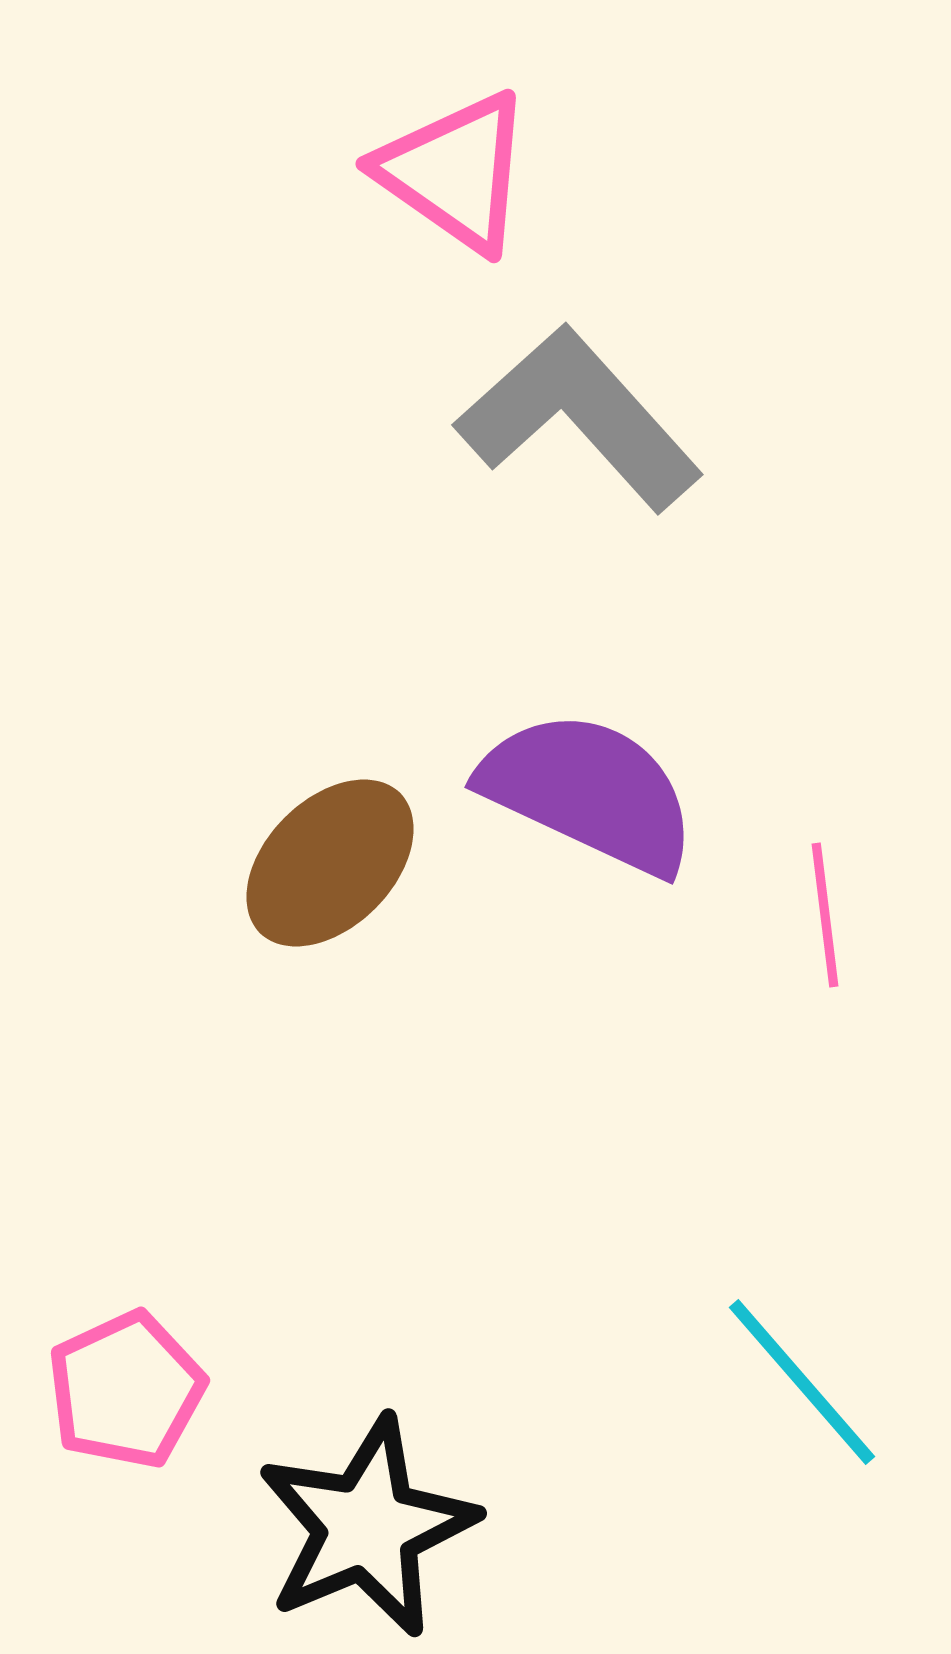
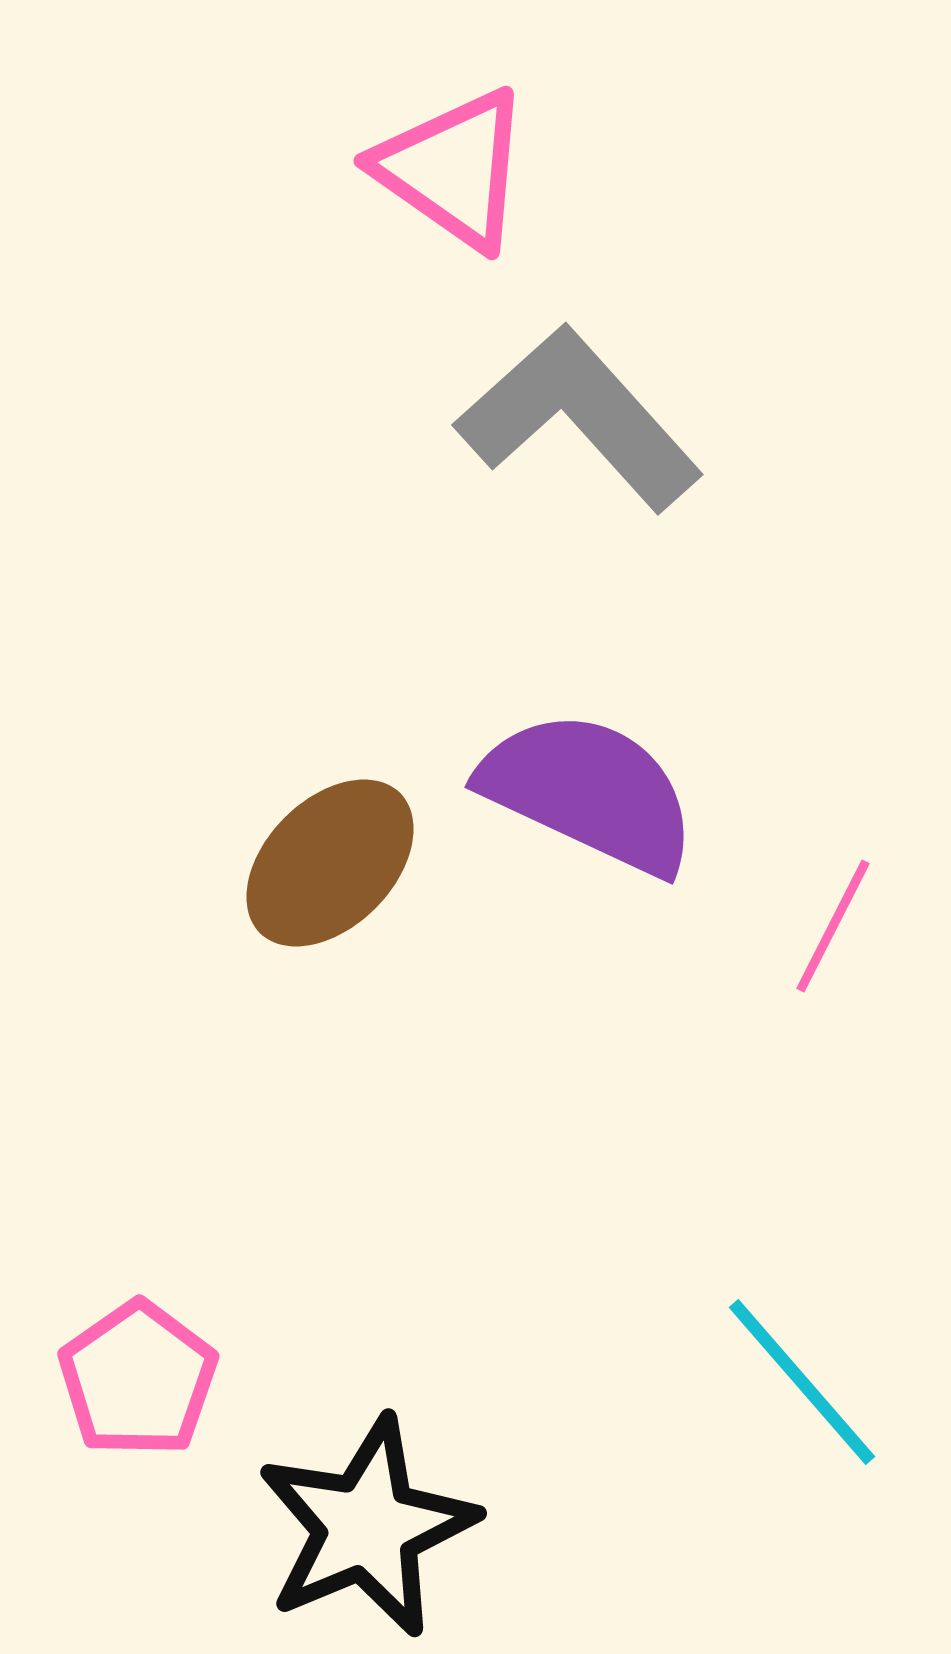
pink triangle: moved 2 px left, 3 px up
pink line: moved 8 px right, 11 px down; rotated 34 degrees clockwise
pink pentagon: moved 12 px right, 11 px up; rotated 10 degrees counterclockwise
